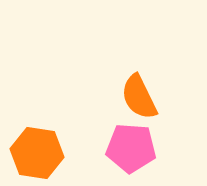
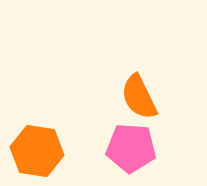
orange hexagon: moved 2 px up
